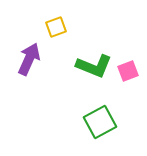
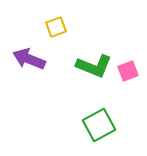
purple arrow: rotated 92 degrees counterclockwise
green square: moved 1 px left, 3 px down
